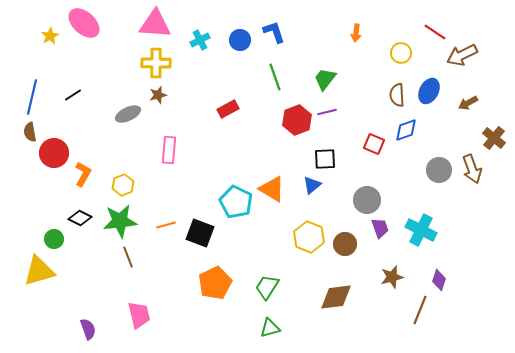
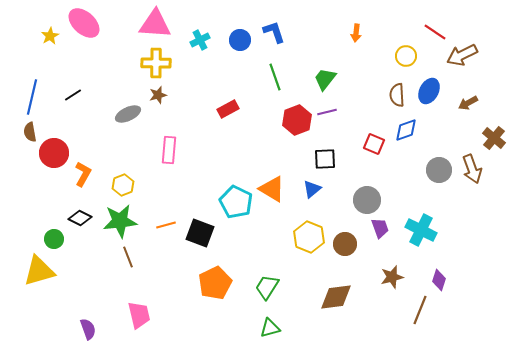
yellow circle at (401, 53): moved 5 px right, 3 px down
blue triangle at (312, 185): moved 4 px down
